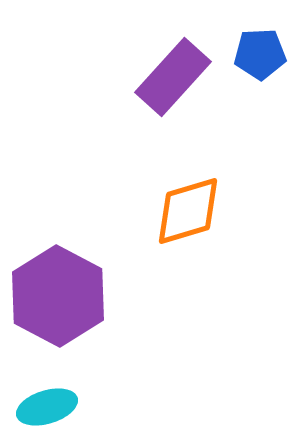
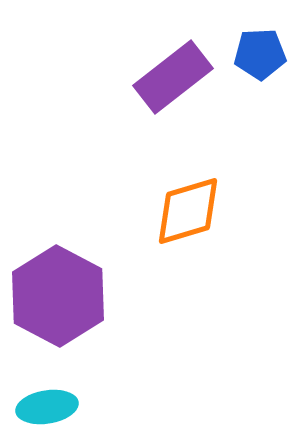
purple rectangle: rotated 10 degrees clockwise
cyan ellipse: rotated 8 degrees clockwise
